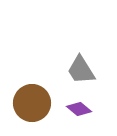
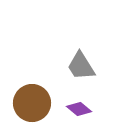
gray trapezoid: moved 4 px up
